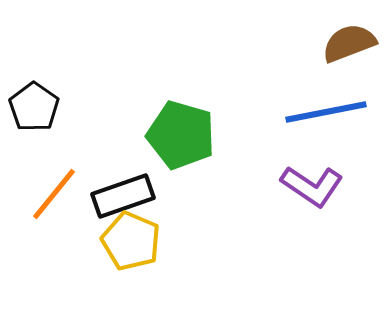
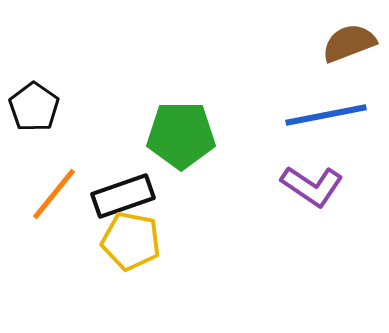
blue line: moved 3 px down
green pentagon: rotated 16 degrees counterclockwise
yellow pentagon: rotated 12 degrees counterclockwise
